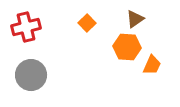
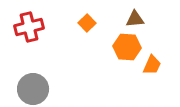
brown triangle: rotated 30 degrees clockwise
red cross: moved 3 px right
gray circle: moved 2 px right, 14 px down
